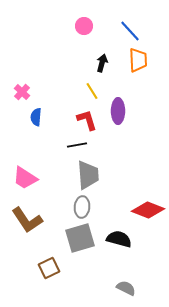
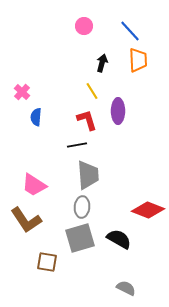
pink trapezoid: moved 9 px right, 7 px down
brown L-shape: moved 1 px left
black semicircle: rotated 15 degrees clockwise
brown square: moved 2 px left, 6 px up; rotated 35 degrees clockwise
